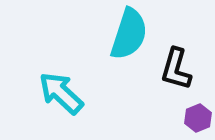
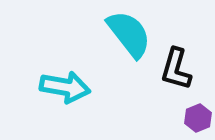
cyan semicircle: rotated 56 degrees counterclockwise
cyan arrow: moved 4 px right, 6 px up; rotated 147 degrees clockwise
